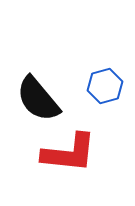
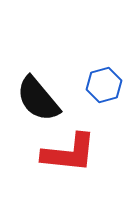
blue hexagon: moved 1 px left, 1 px up
